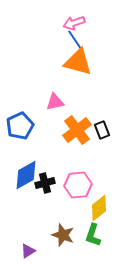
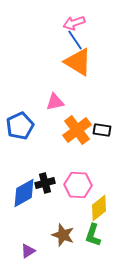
orange triangle: rotated 16 degrees clockwise
black rectangle: rotated 60 degrees counterclockwise
blue diamond: moved 2 px left, 18 px down
pink hexagon: rotated 8 degrees clockwise
